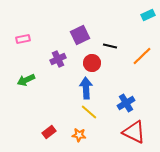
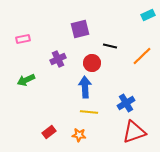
purple square: moved 6 px up; rotated 12 degrees clockwise
blue arrow: moved 1 px left, 1 px up
yellow line: rotated 36 degrees counterclockwise
red triangle: rotated 45 degrees counterclockwise
